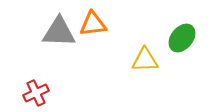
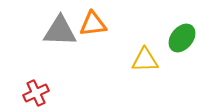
gray triangle: moved 1 px right, 1 px up
